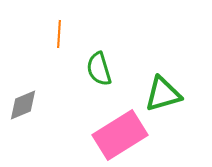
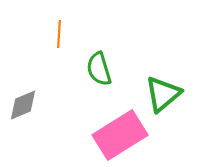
green triangle: rotated 24 degrees counterclockwise
